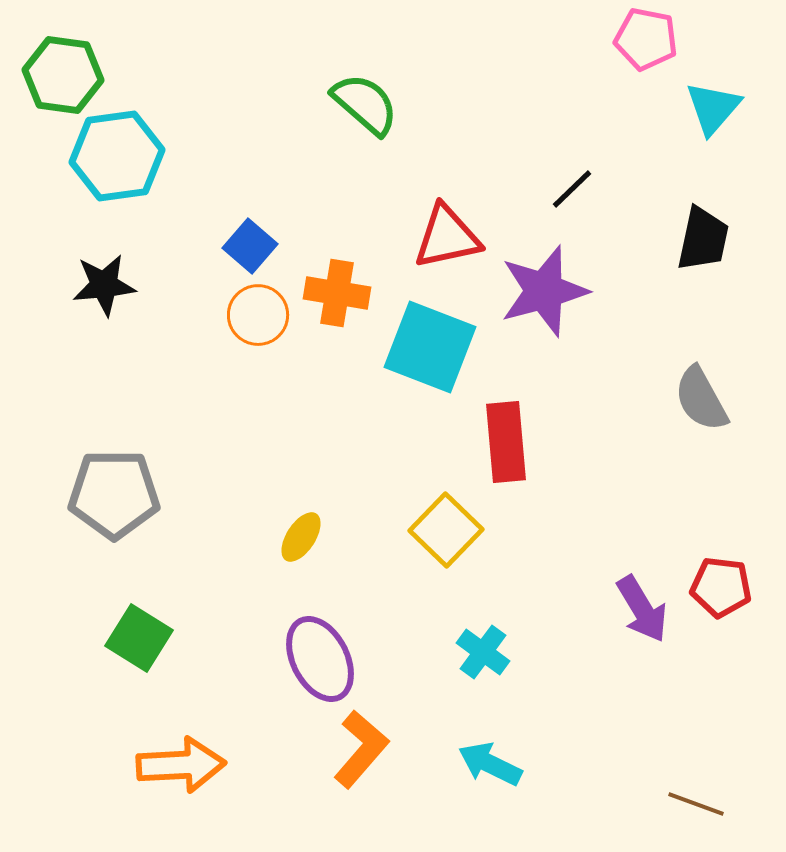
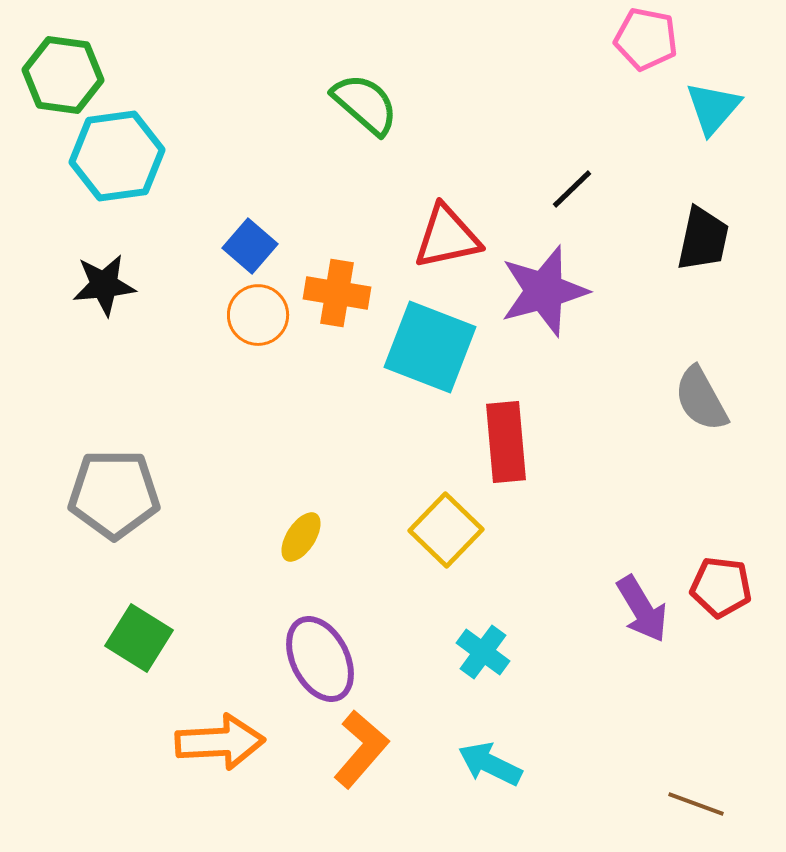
orange arrow: moved 39 px right, 23 px up
